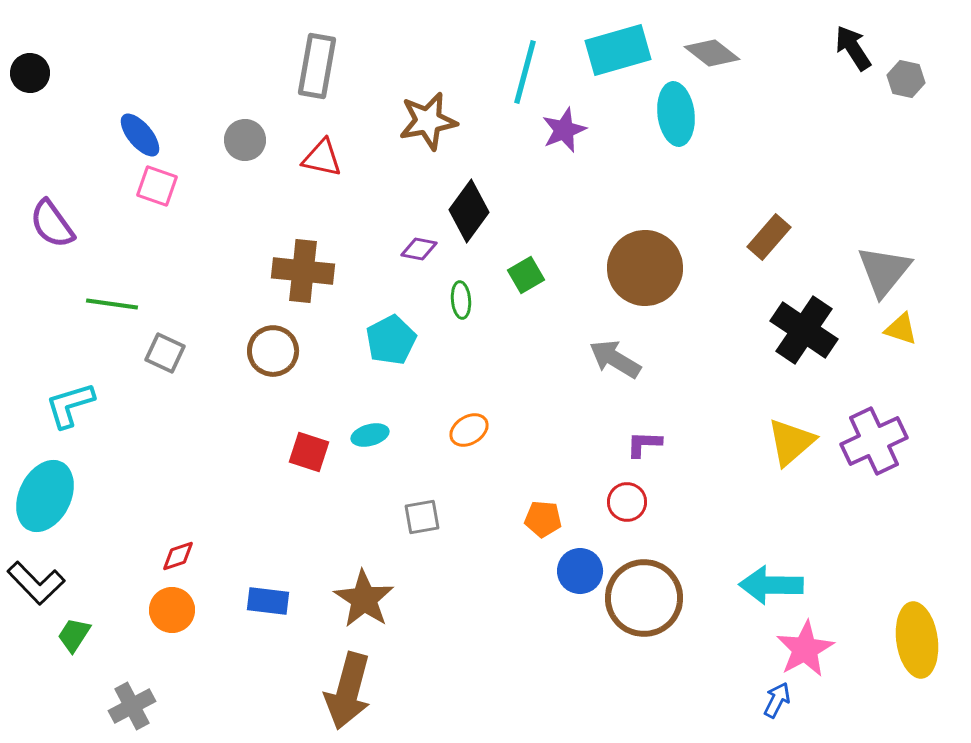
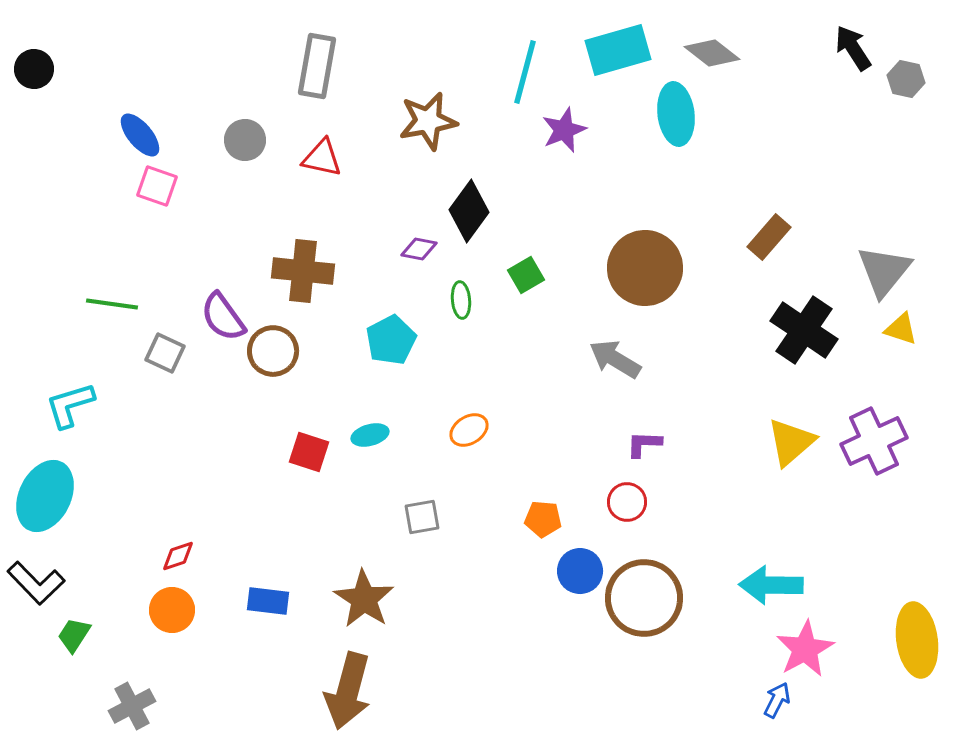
black circle at (30, 73): moved 4 px right, 4 px up
purple semicircle at (52, 224): moved 171 px right, 93 px down
